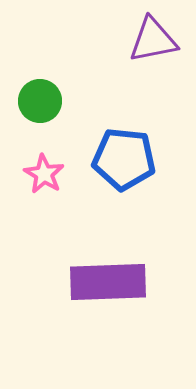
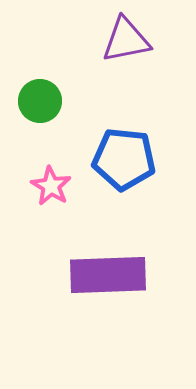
purple triangle: moved 27 px left
pink star: moved 7 px right, 12 px down
purple rectangle: moved 7 px up
